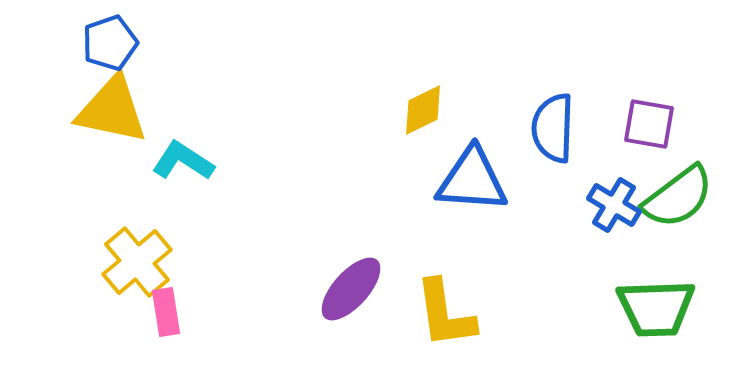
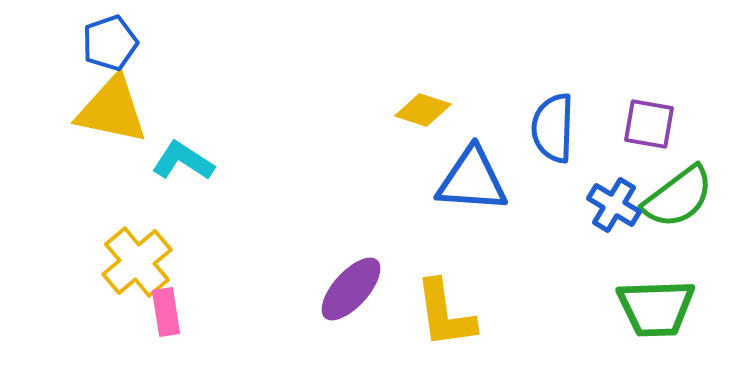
yellow diamond: rotated 44 degrees clockwise
